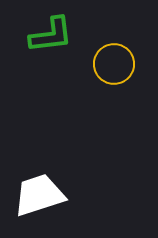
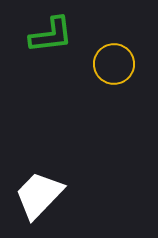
white trapezoid: rotated 28 degrees counterclockwise
